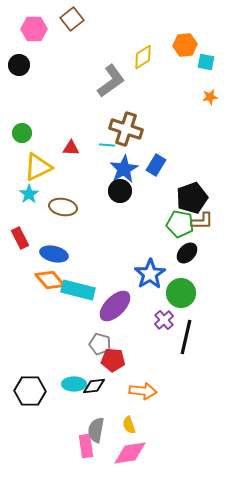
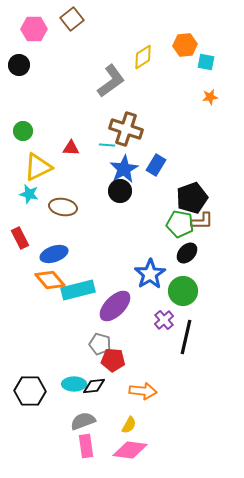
green circle at (22, 133): moved 1 px right, 2 px up
cyan star at (29, 194): rotated 24 degrees counterclockwise
blue ellipse at (54, 254): rotated 32 degrees counterclockwise
cyan rectangle at (78, 290): rotated 28 degrees counterclockwise
green circle at (181, 293): moved 2 px right, 2 px up
yellow semicircle at (129, 425): rotated 132 degrees counterclockwise
gray semicircle at (96, 430): moved 13 px left, 9 px up; rotated 60 degrees clockwise
pink diamond at (130, 453): moved 3 px up; rotated 16 degrees clockwise
